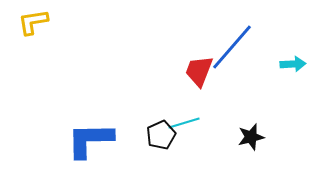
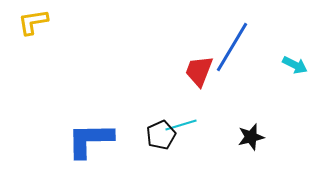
blue line: rotated 10 degrees counterclockwise
cyan arrow: moved 2 px right, 1 px down; rotated 30 degrees clockwise
cyan line: moved 3 px left, 2 px down
